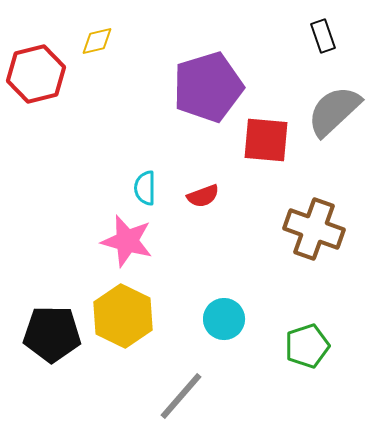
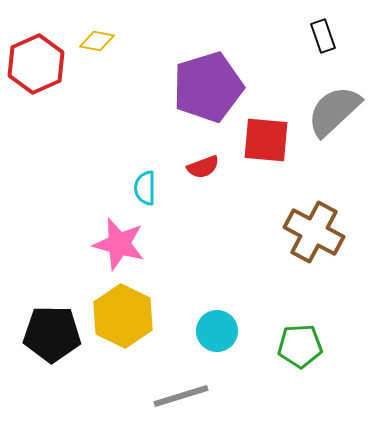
yellow diamond: rotated 24 degrees clockwise
red hexagon: moved 10 px up; rotated 10 degrees counterclockwise
red semicircle: moved 29 px up
brown cross: moved 3 px down; rotated 8 degrees clockwise
pink star: moved 8 px left, 3 px down
cyan circle: moved 7 px left, 12 px down
green pentagon: moved 7 px left; rotated 15 degrees clockwise
gray line: rotated 32 degrees clockwise
